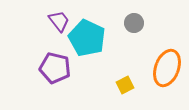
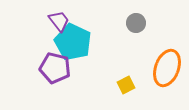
gray circle: moved 2 px right
cyan pentagon: moved 14 px left, 4 px down
yellow square: moved 1 px right
